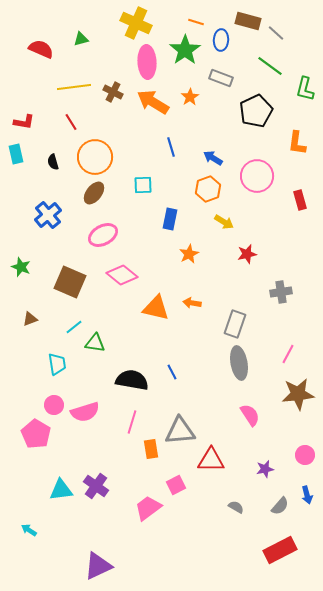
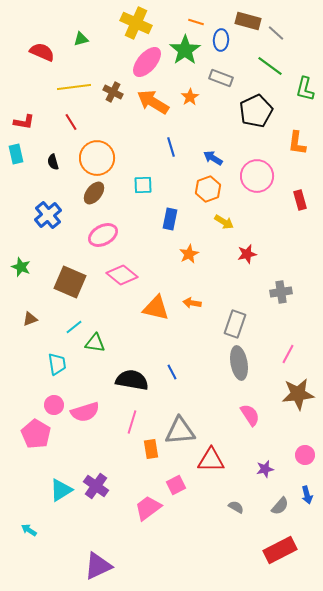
red semicircle at (41, 49): moved 1 px right, 3 px down
pink ellipse at (147, 62): rotated 44 degrees clockwise
orange circle at (95, 157): moved 2 px right, 1 px down
cyan triangle at (61, 490): rotated 25 degrees counterclockwise
